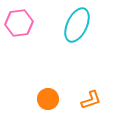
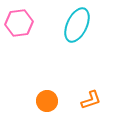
orange circle: moved 1 px left, 2 px down
